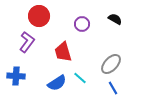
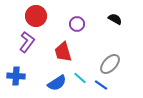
red circle: moved 3 px left
purple circle: moved 5 px left
gray ellipse: moved 1 px left
blue line: moved 12 px left, 3 px up; rotated 24 degrees counterclockwise
